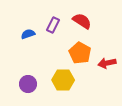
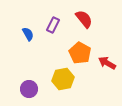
red semicircle: moved 2 px right, 2 px up; rotated 18 degrees clockwise
blue semicircle: rotated 80 degrees clockwise
red arrow: rotated 42 degrees clockwise
yellow hexagon: moved 1 px up; rotated 10 degrees counterclockwise
purple circle: moved 1 px right, 5 px down
